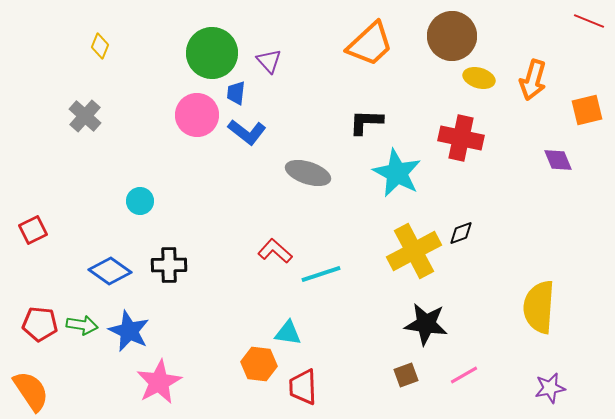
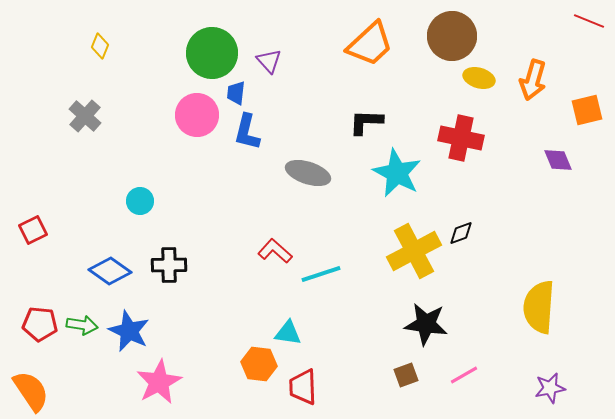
blue L-shape: rotated 66 degrees clockwise
